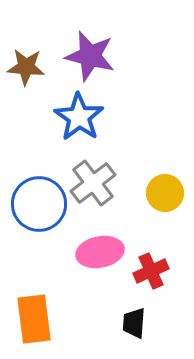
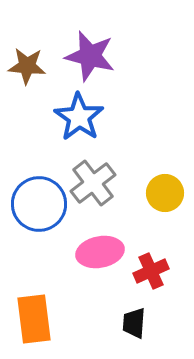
brown star: moved 1 px right, 1 px up
